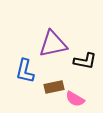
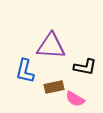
purple triangle: moved 2 px left, 2 px down; rotated 16 degrees clockwise
black L-shape: moved 6 px down
